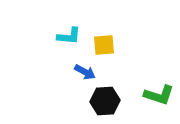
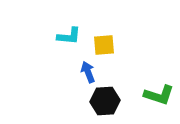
blue arrow: moved 3 px right; rotated 140 degrees counterclockwise
